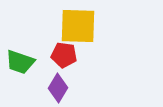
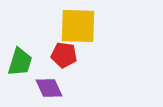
green trapezoid: rotated 92 degrees counterclockwise
purple diamond: moved 9 px left; rotated 56 degrees counterclockwise
